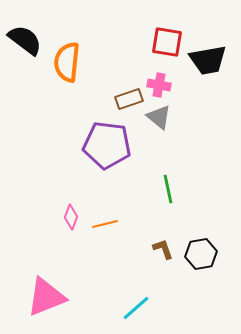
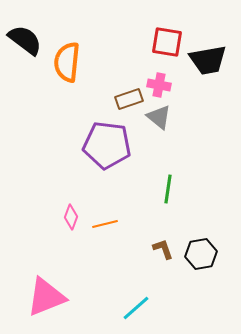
green line: rotated 20 degrees clockwise
